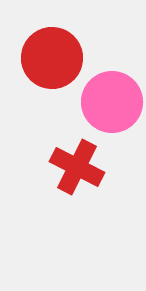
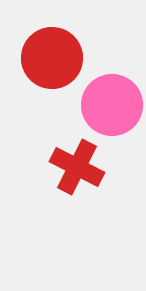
pink circle: moved 3 px down
